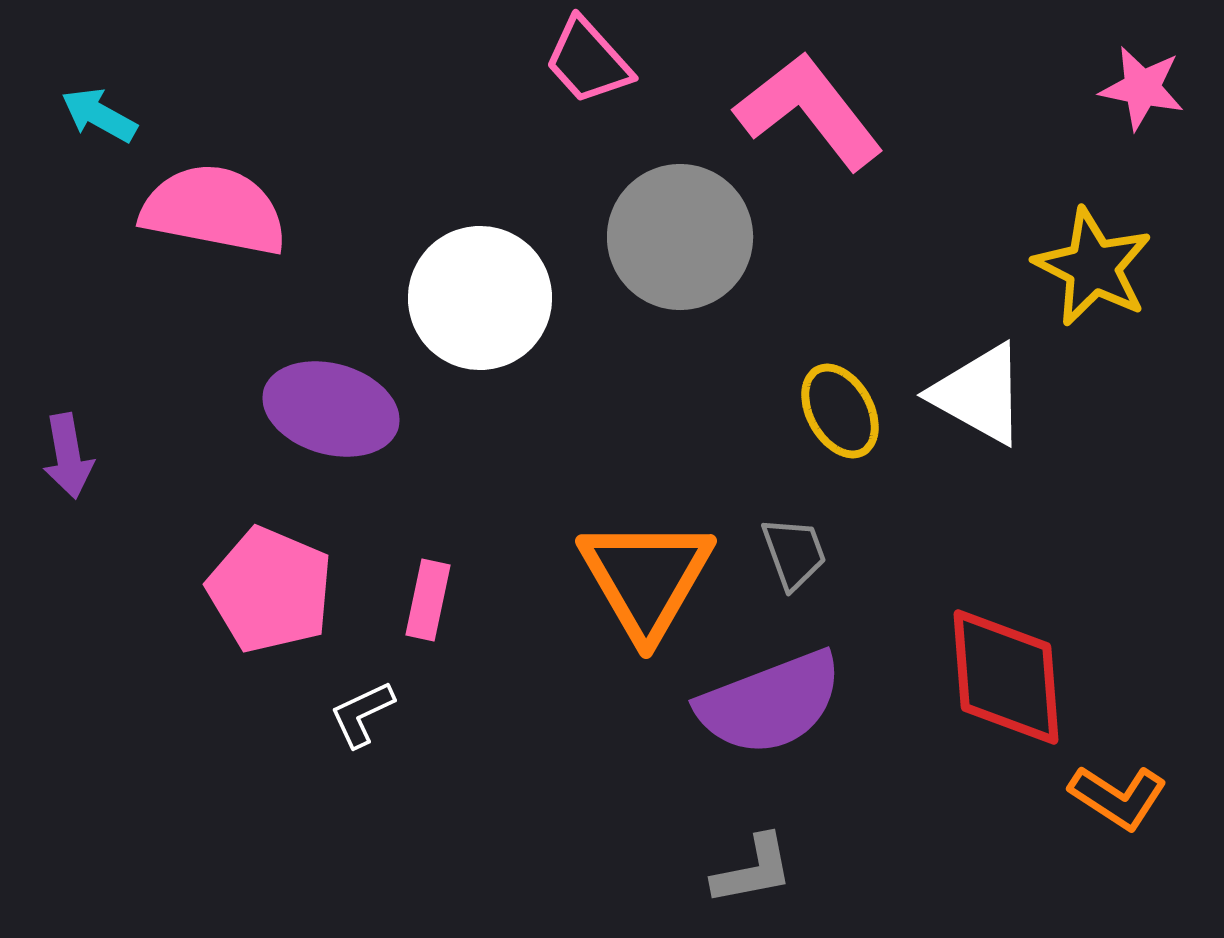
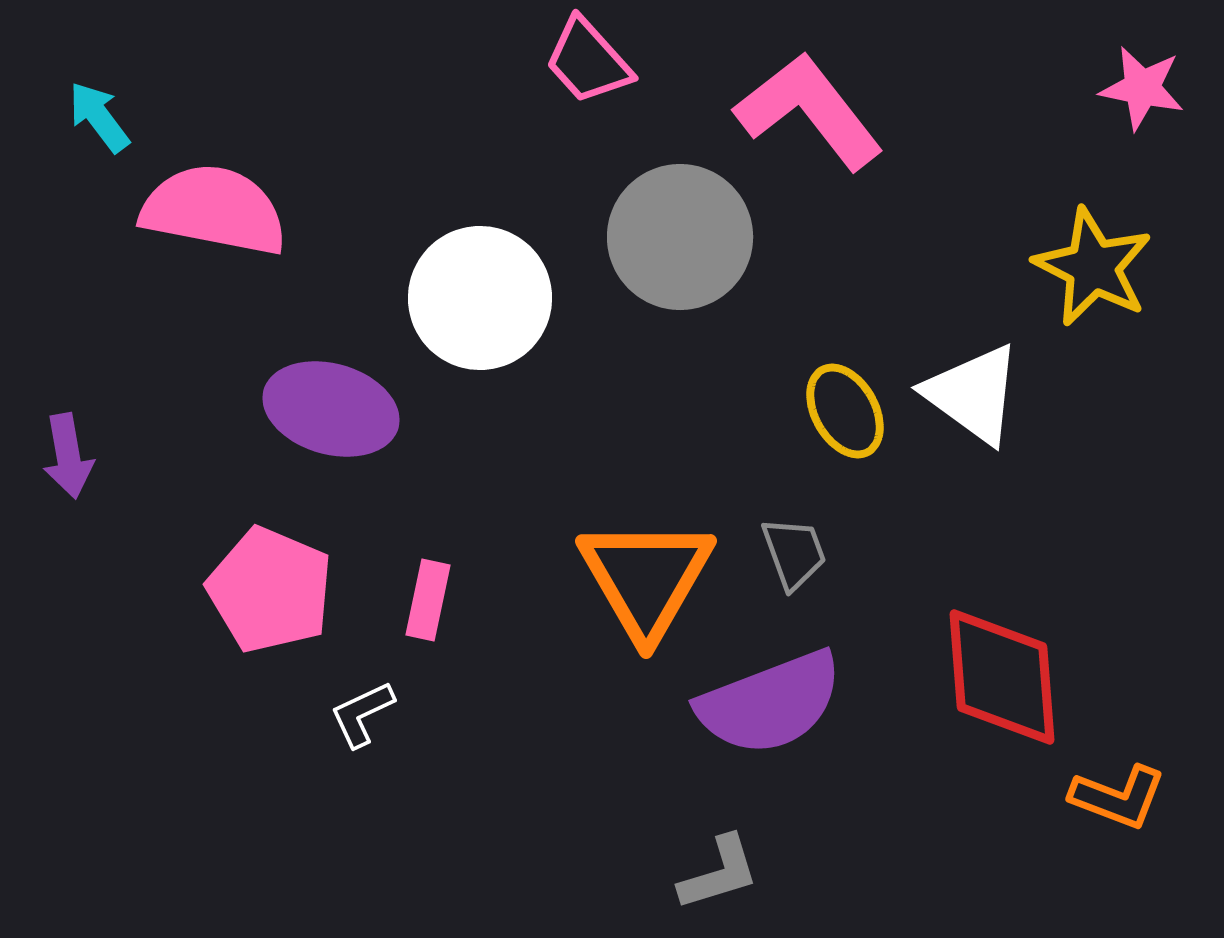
cyan arrow: moved 2 px down; rotated 24 degrees clockwise
white triangle: moved 6 px left; rotated 7 degrees clockwise
yellow ellipse: moved 5 px right
red diamond: moved 4 px left
orange L-shape: rotated 12 degrees counterclockwise
gray L-shape: moved 34 px left, 3 px down; rotated 6 degrees counterclockwise
